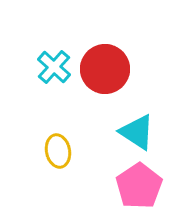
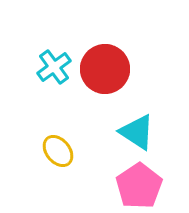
cyan cross: rotated 12 degrees clockwise
yellow ellipse: rotated 28 degrees counterclockwise
